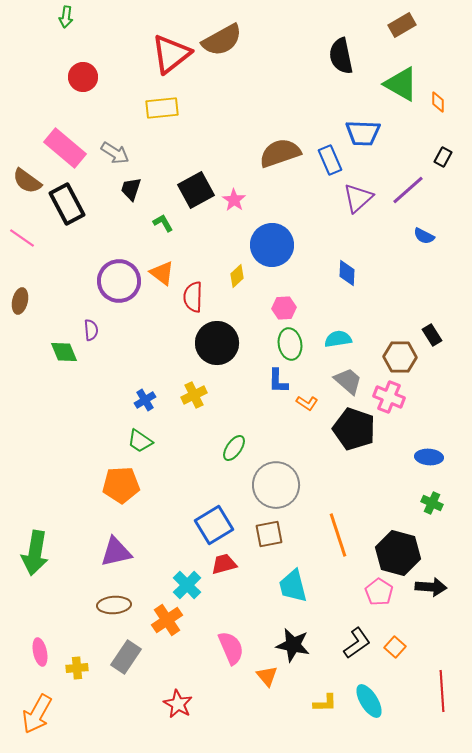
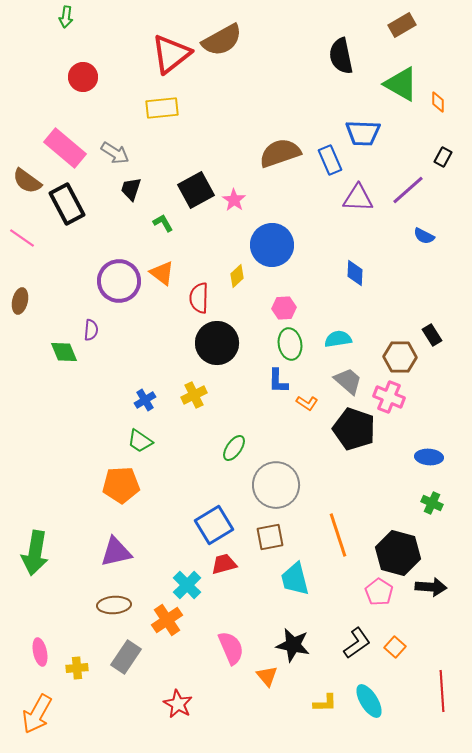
purple triangle at (358, 198): rotated 44 degrees clockwise
blue diamond at (347, 273): moved 8 px right
red semicircle at (193, 297): moved 6 px right, 1 px down
purple semicircle at (91, 330): rotated 10 degrees clockwise
brown square at (269, 534): moved 1 px right, 3 px down
cyan trapezoid at (293, 586): moved 2 px right, 7 px up
